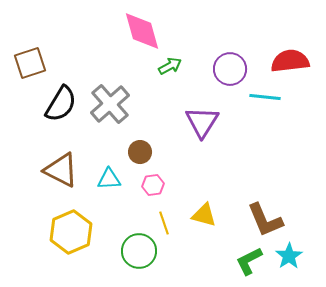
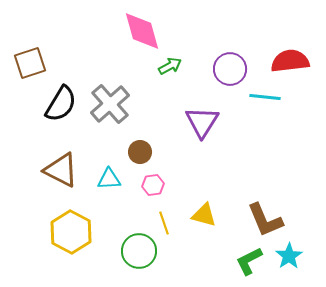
yellow hexagon: rotated 9 degrees counterclockwise
